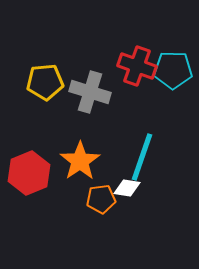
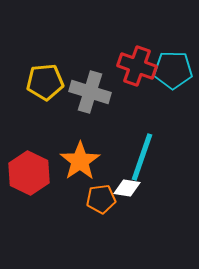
red hexagon: rotated 12 degrees counterclockwise
